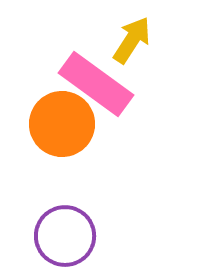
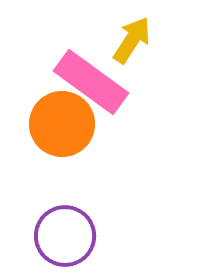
pink rectangle: moved 5 px left, 2 px up
